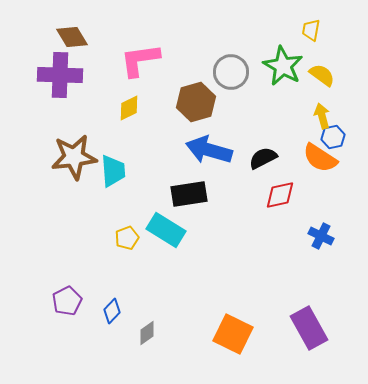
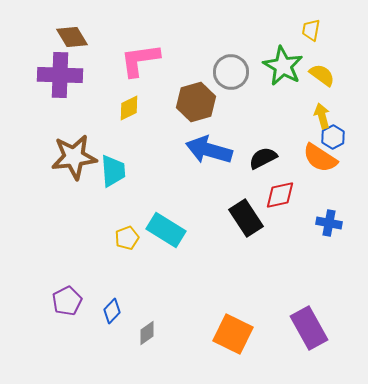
blue hexagon: rotated 15 degrees counterclockwise
black rectangle: moved 57 px right, 24 px down; rotated 66 degrees clockwise
blue cross: moved 8 px right, 13 px up; rotated 15 degrees counterclockwise
